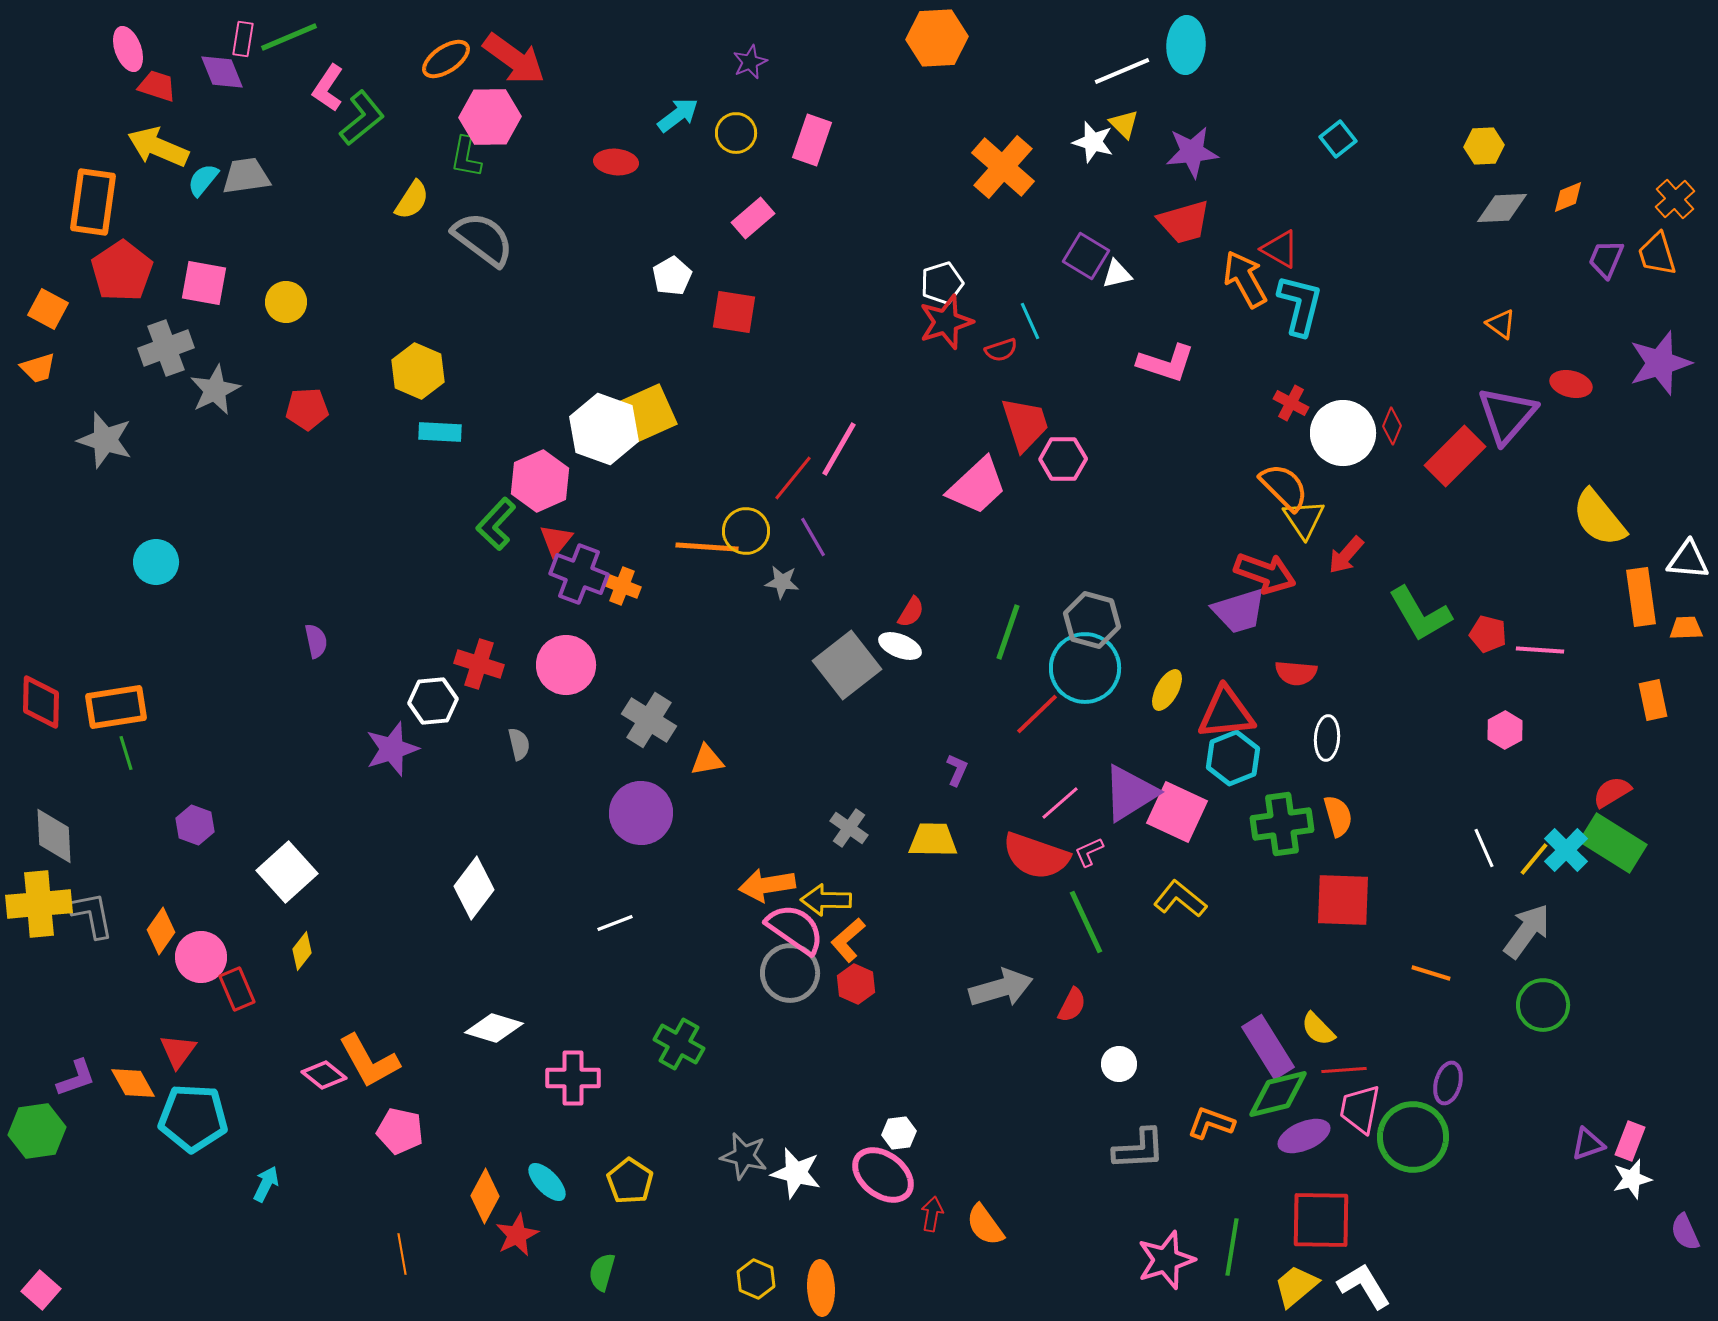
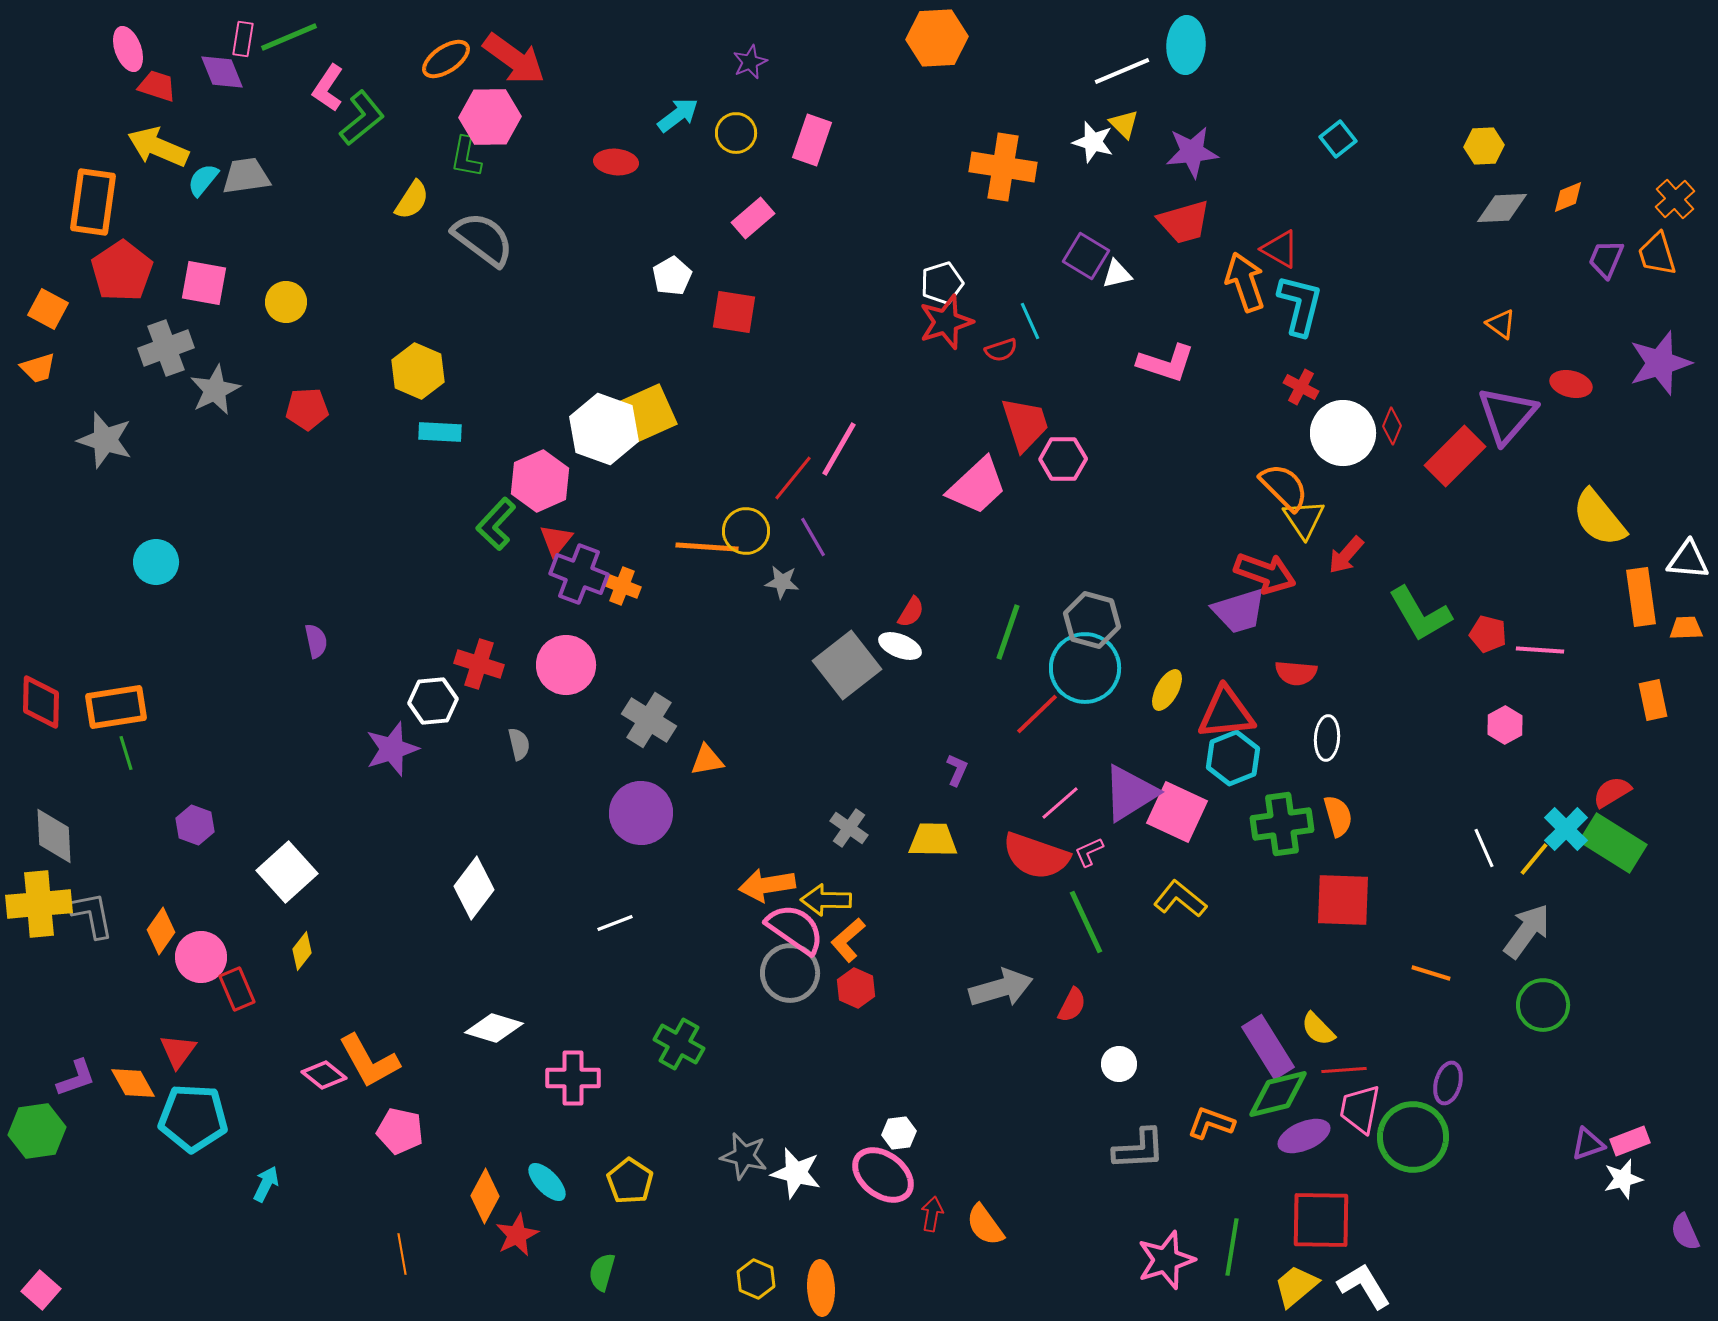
orange cross at (1003, 167): rotated 32 degrees counterclockwise
orange arrow at (1245, 279): moved 3 px down; rotated 10 degrees clockwise
red cross at (1291, 403): moved 10 px right, 16 px up
pink hexagon at (1505, 730): moved 5 px up
cyan cross at (1566, 850): moved 21 px up
red hexagon at (856, 984): moved 4 px down
pink rectangle at (1630, 1141): rotated 48 degrees clockwise
white star at (1632, 1179): moved 9 px left
